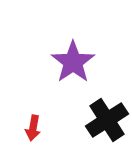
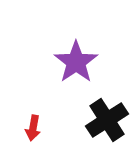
purple star: moved 3 px right
